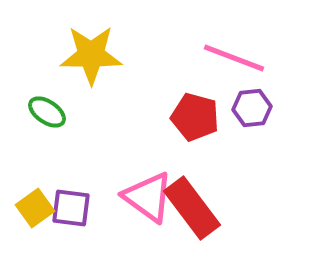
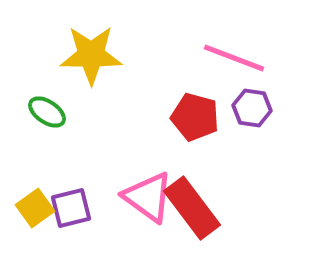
purple hexagon: rotated 15 degrees clockwise
purple square: rotated 21 degrees counterclockwise
